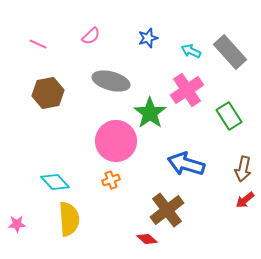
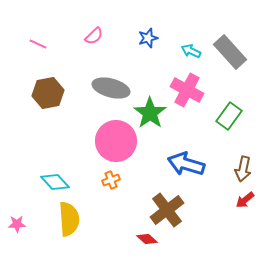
pink semicircle: moved 3 px right
gray ellipse: moved 7 px down
pink cross: rotated 28 degrees counterclockwise
green rectangle: rotated 68 degrees clockwise
